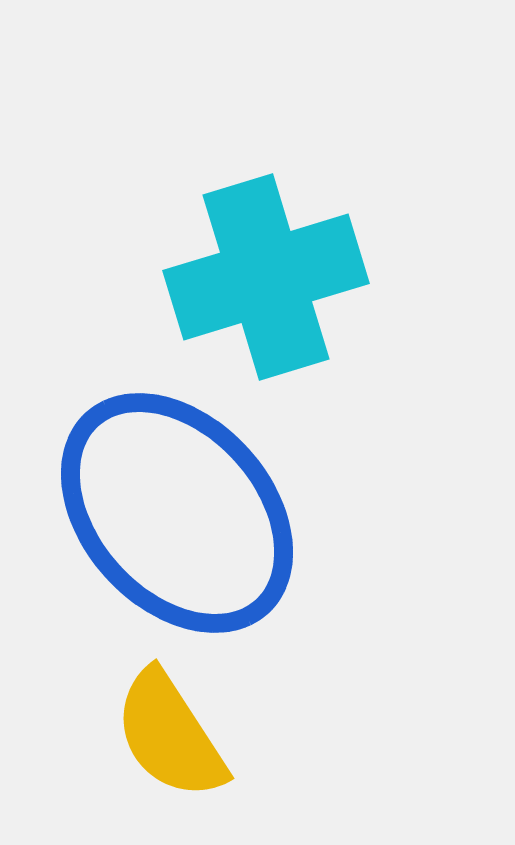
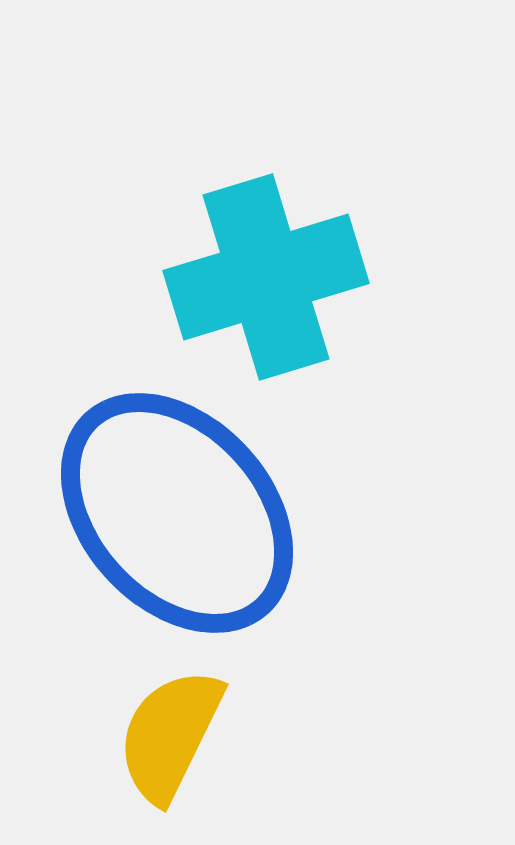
yellow semicircle: rotated 59 degrees clockwise
